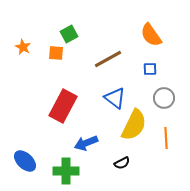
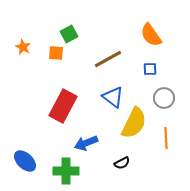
blue triangle: moved 2 px left, 1 px up
yellow semicircle: moved 2 px up
